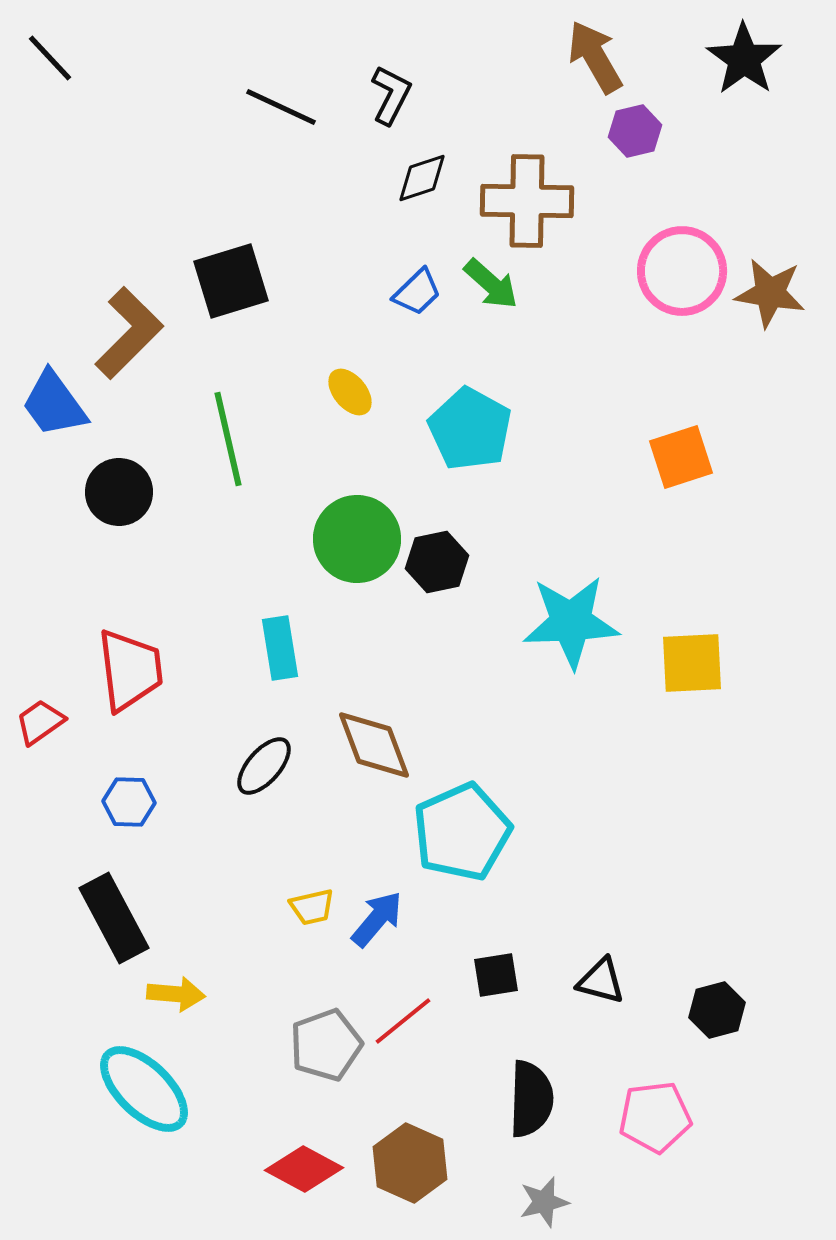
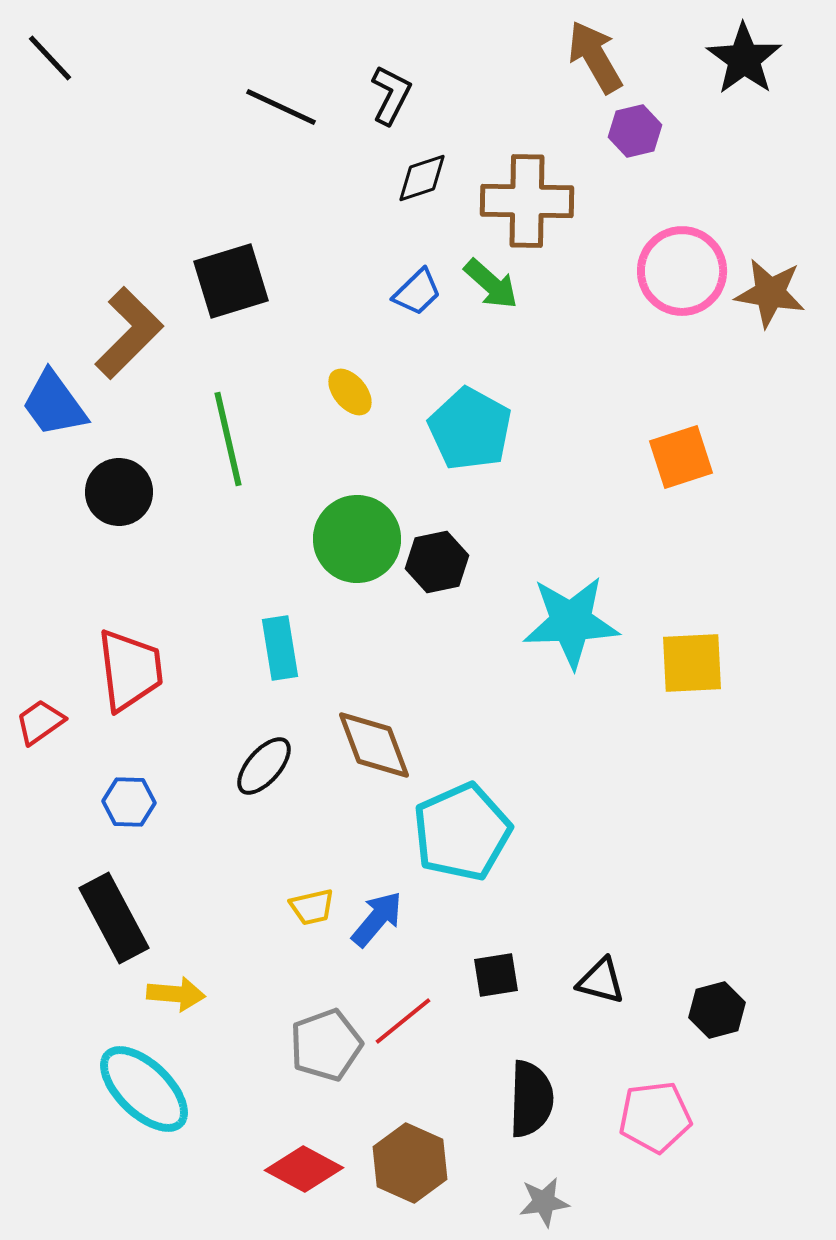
gray star at (544, 1202): rotated 6 degrees clockwise
